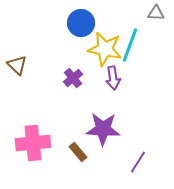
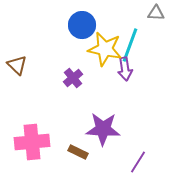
blue circle: moved 1 px right, 2 px down
purple arrow: moved 12 px right, 9 px up
pink cross: moved 1 px left, 1 px up
brown rectangle: rotated 24 degrees counterclockwise
